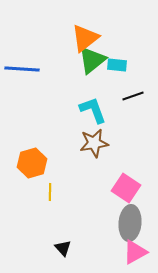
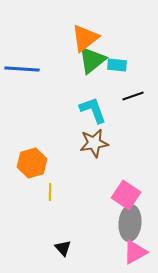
pink square: moved 7 px down
